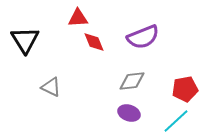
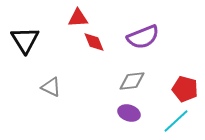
red pentagon: rotated 25 degrees clockwise
